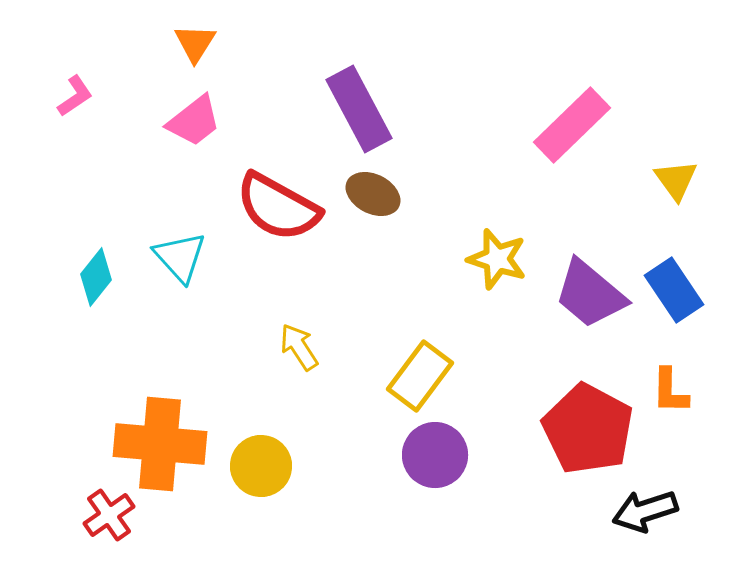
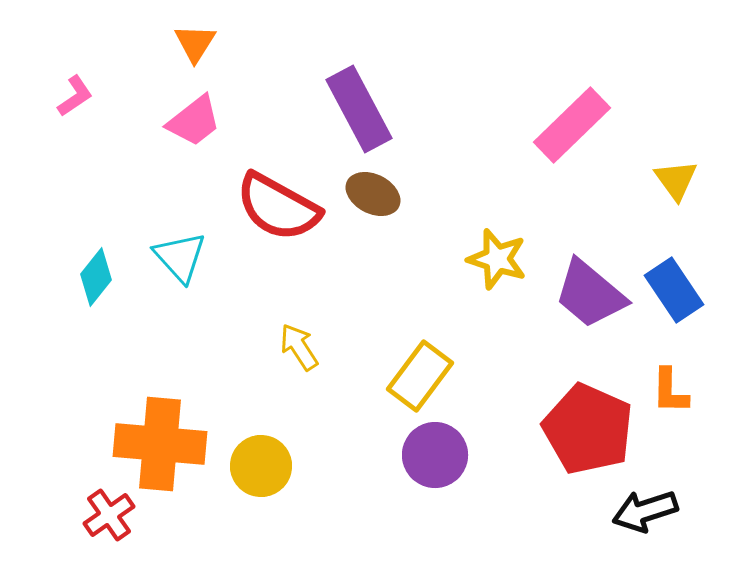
red pentagon: rotated 4 degrees counterclockwise
